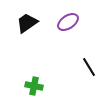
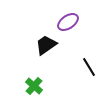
black trapezoid: moved 19 px right, 22 px down
green cross: rotated 30 degrees clockwise
